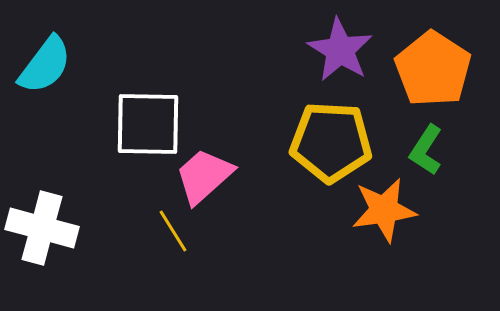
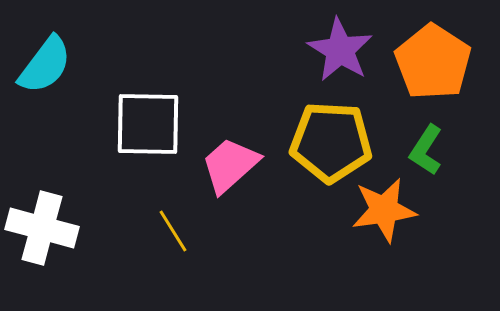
orange pentagon: moved 7 px up
pink trapezoid: moved 26 px right, 11 px up
